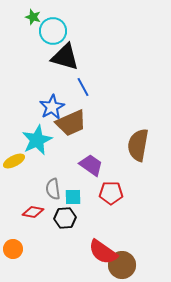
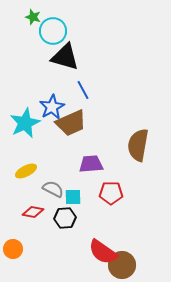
blue line: moved 3 px down
cyan star: moved 12 px left, 17 px up
yellow ellipse: moved 12 px right, 10 px down
purple trapezoid: moved 1 px up; rotated 40 degrees counterclockwise
gray semicircle: rotated 125 degrees clockwise
